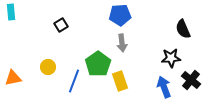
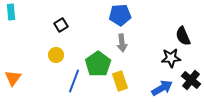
black semicircle: moved 7 px down
yellow circle: moved 8 px right, 12 px up
orange triangle: rotated 42 degrees counterclockwise
blue arrow: moved 2 px left, 1 px down; rotated 80 degrees clockwise
